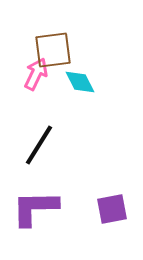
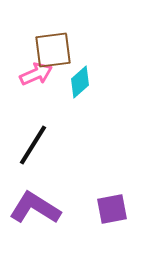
pink arrow: rotated 40 degrees clockwise
cyan diamond: rotated 76 degrees clockwise
black line: moved 6 px left
purple L-shape: rotated 33 degrees clockwise
